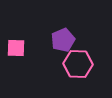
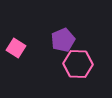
pink square: rotated 30 degrees clockwise
